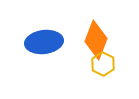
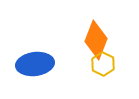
blue ellipse: moved 9 px left, 22 px down
